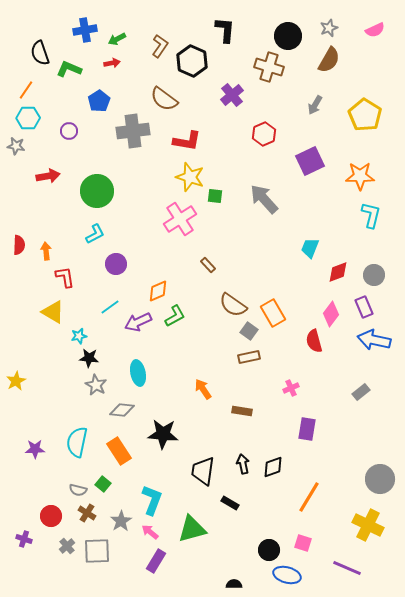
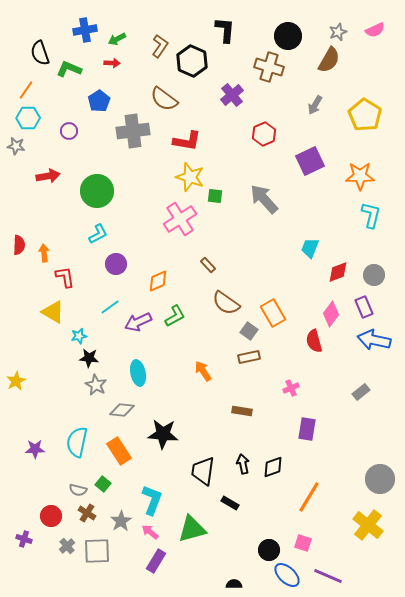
gray star at (329, 28): moved 9 px right, 4 px down
red arrow at (112, 63): rotated 14 degrees clockwise
cyan L-shape at (95, 234): moved 3 px right
orange arrow at (46, 251): moved 2 px left, 2 px down
orange diamond at (158, 291): moved 10 px up
brown semicircle at (233, 305): moved 7 px left, 2 px up
orange arrow at (203, 389): moved 18 px up
yellow cross at (368, 525): rotated 12 degrees clockwise
purple line at (347, 568): moved 19 px left, 8 px down
blue ellipse at (287, 575): rotated 28 degrees clockwise
